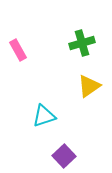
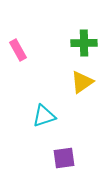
green cross: moved 2 px right; rotated 15 degrees clockwise
yellow triangle: moved 7 px left, 4 px up
purple square: moved 2 px down; rotated 35 degrees clockwise
